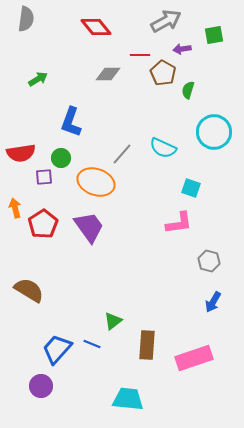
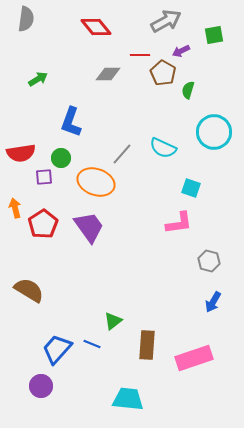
purple arrow: moved 1 px left, 2 px down; rotated 18 degrees counterclockwise
